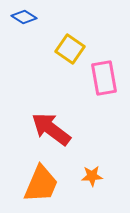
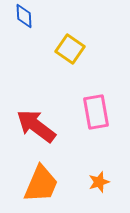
blue diamond: moved 1 px up; rotated 55 degrees clockwise
pink rectangle: moved 8 px left, 34 px down
red arrow: moved 15 px left, 3 px up
orange star: moved 7 px right, 6 px down; rotated 15 degrees counterclockwise
